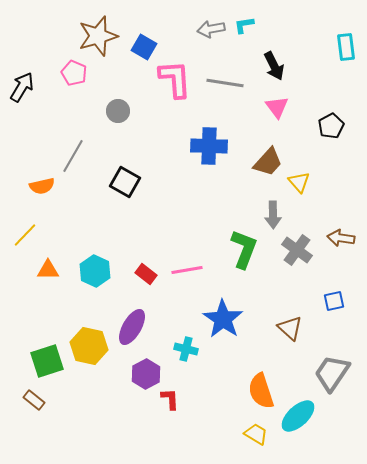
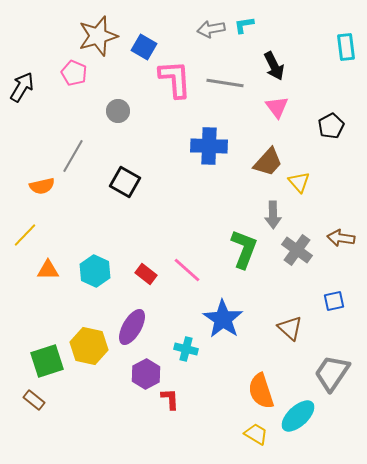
pink line at (187, 270): rotated 52 degrees clockwise
